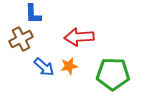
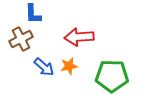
green pentagon: moved 1 px left, 2 px down
